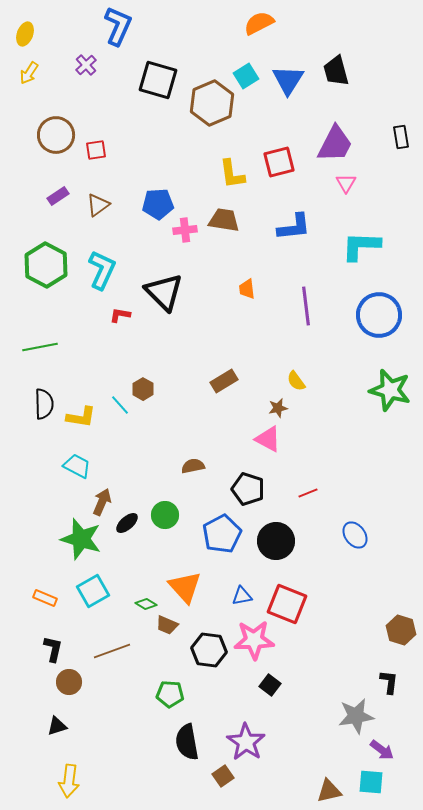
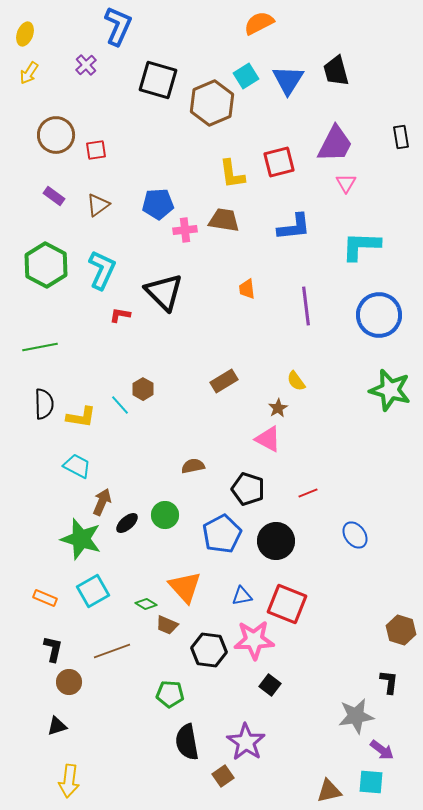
purple rectangle at (58, 196): moved 4 px left; rotated 70 degrees clockwise
brown star at (278, 408): rotated 18 degrees counterclockwise
